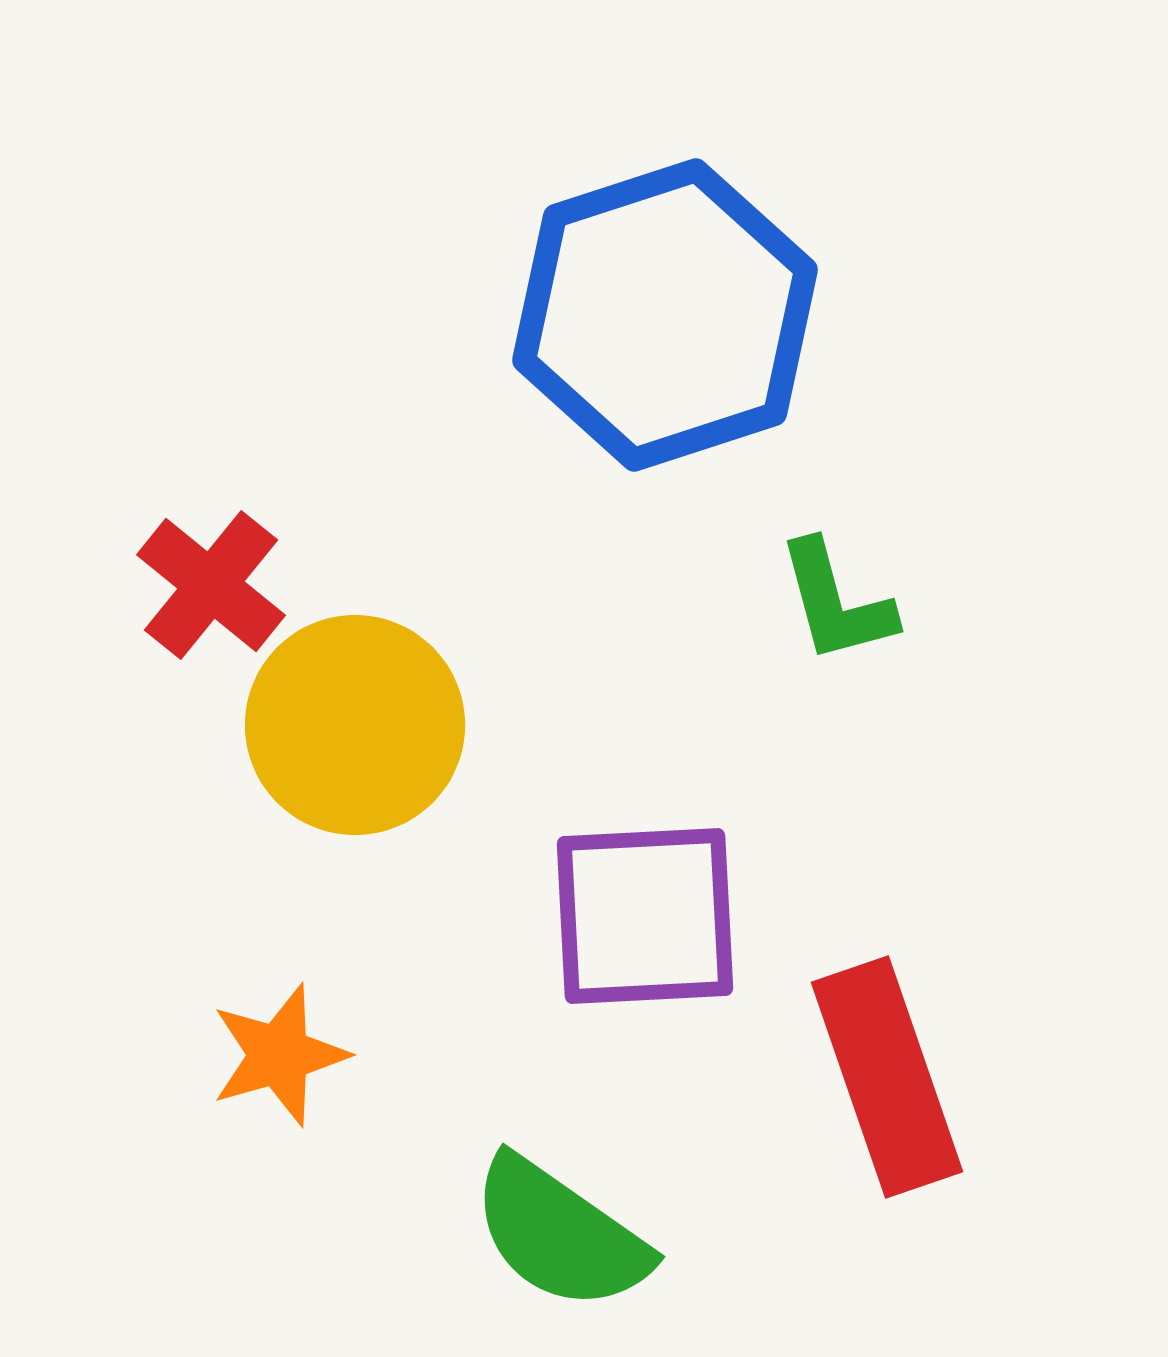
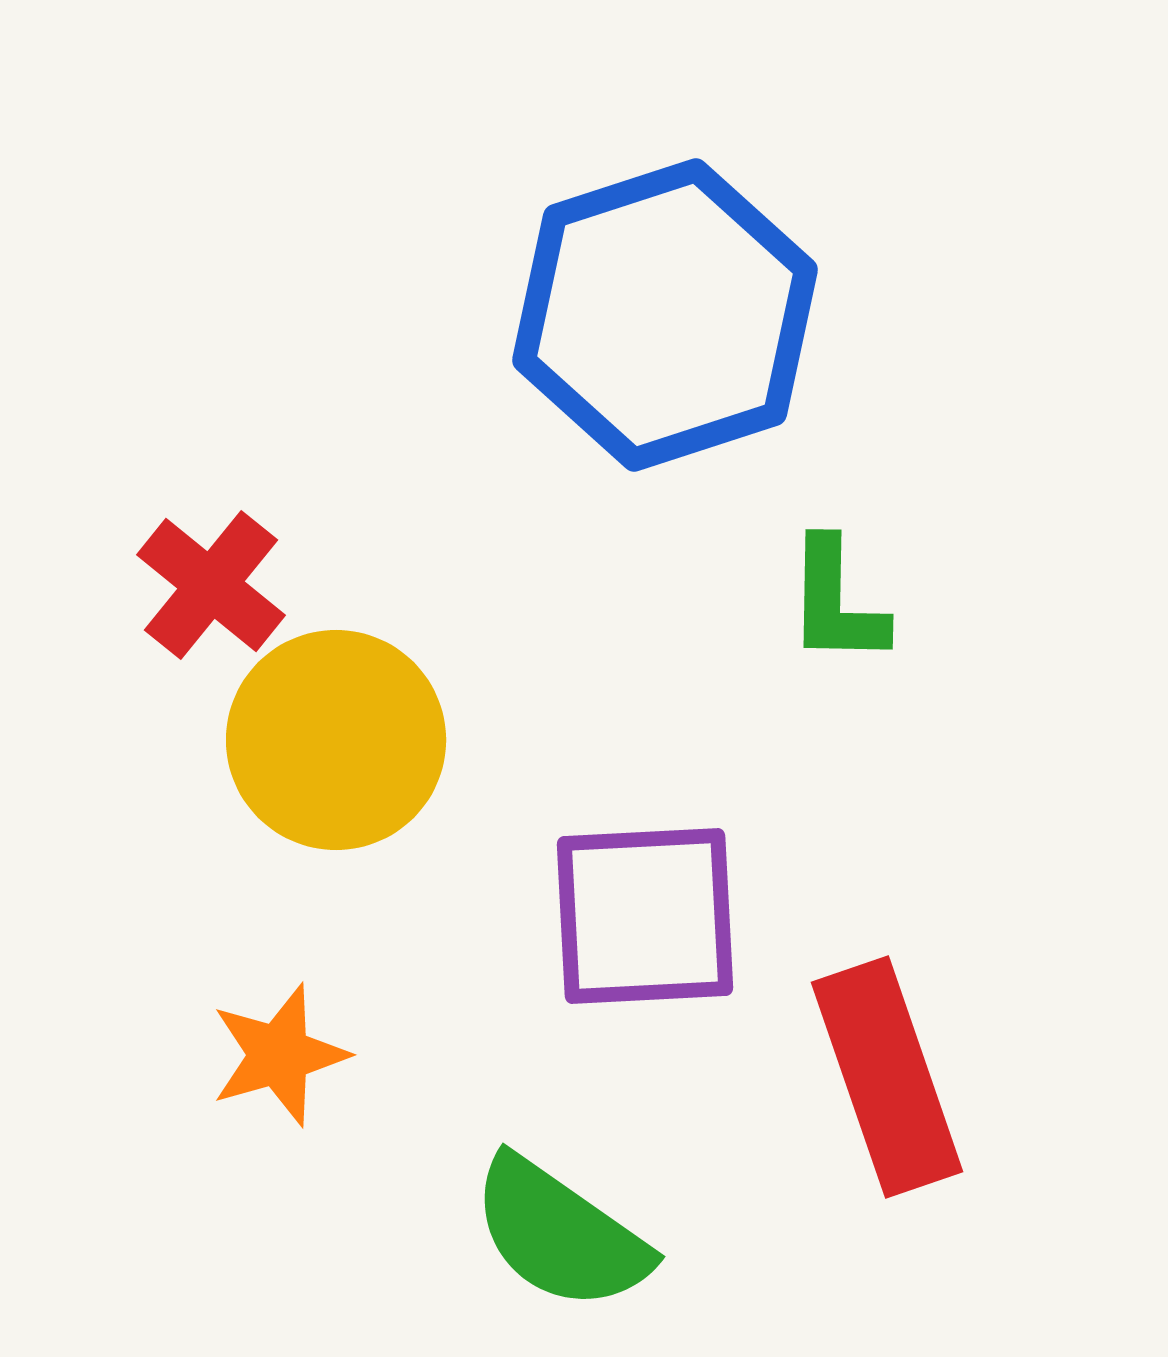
green L-shape: rotated 16 degrees clockwise
yellow circle: moved 19 px left, 15 px down
